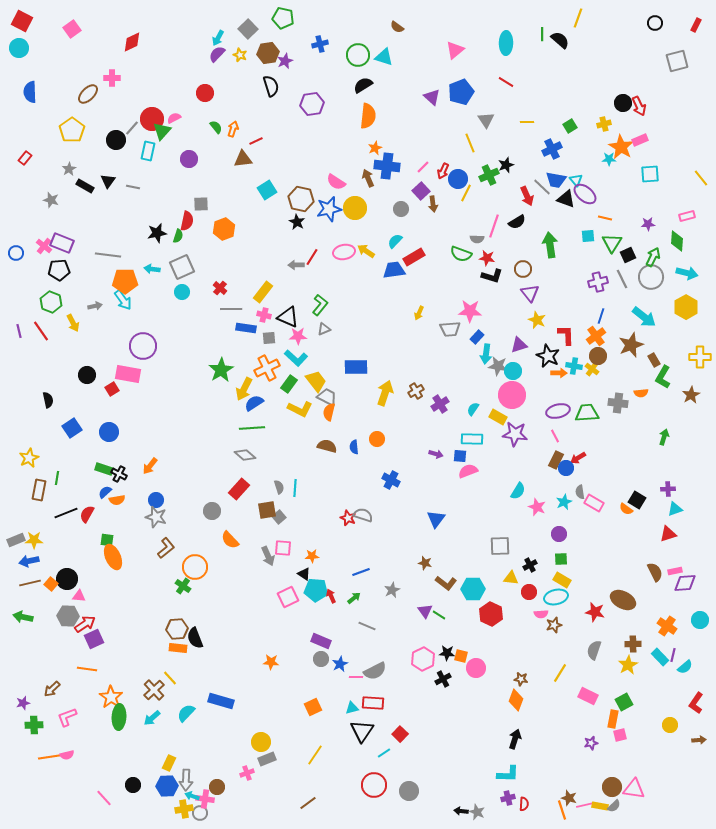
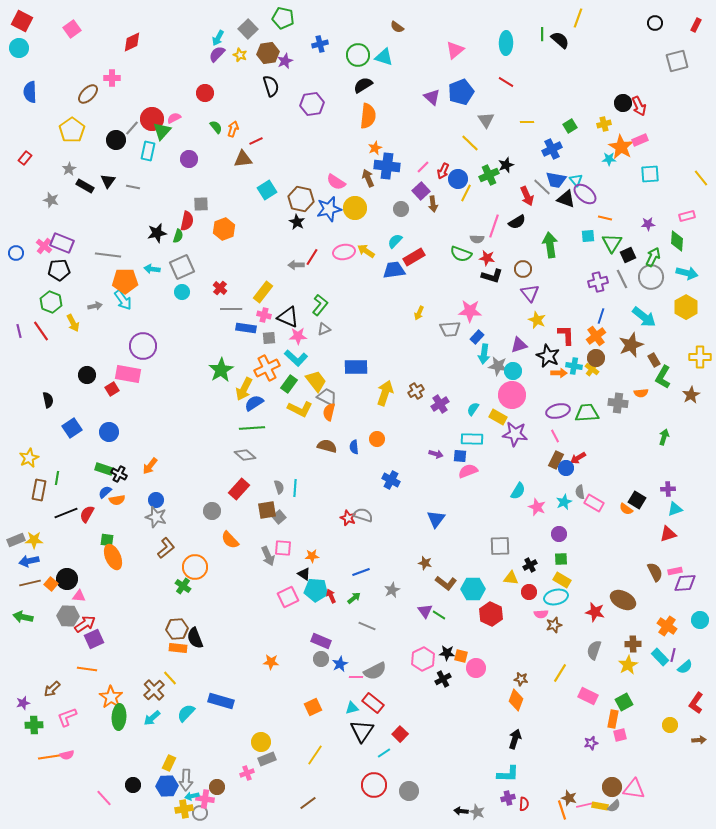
yellow line at (470, 143): rotated 24 degrees counterclockwise
cyan arrow at (486, 354): moved 2 px left
brown circle at (598, 356): moved 2 px left, 2 px down
red rectangle at (373, 703): rotated 35 degrees clockwise
cyan arrow at (192, 796): rotated 32 degrees counterclockwise
